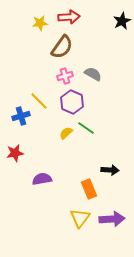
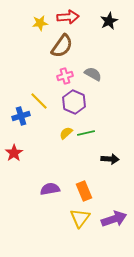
red arrow: moved 1 px left
black star: moved 13 px left
brown semicircle: moved 1 px up
purple hexagon: moved 2 px right
green line: moved 5 px down; rotated 48 degrees counterclockwise
red star: moved 1 px left; rotated 24 degrees counterclockwise
black arrow: moved 11 px up
purple semicircle: moved 8 px right, 10 px down
orange rectangle: moved 5 px left, 2 px down
purple arrow: moved 2 px right; rotated 15 degrees counterclockwise
